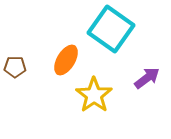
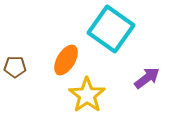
yellow star: moved 7 px left
